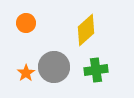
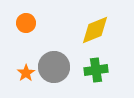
yellow diamond: moved 9 px right; rotated 20 degrees clockwise
